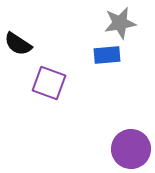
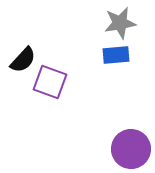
black semicircle: moved 5 px right, 16 px down; rotated 80 degrees counterclockwise
blue rectangle: moved 9 px right
purple square: moved 1 px right, 1 px up
